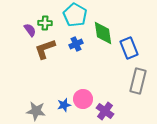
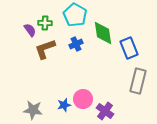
gray star: moved 3 px left, 1 px up
